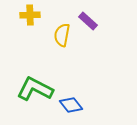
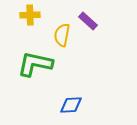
green L-shape: moved 25 px up; rotated 15 degrees counterclockwise
blue diamond: rotated 55 degrees counterclockwise
